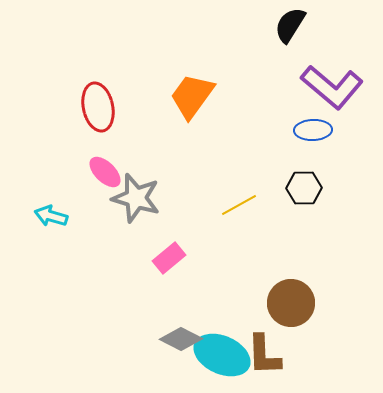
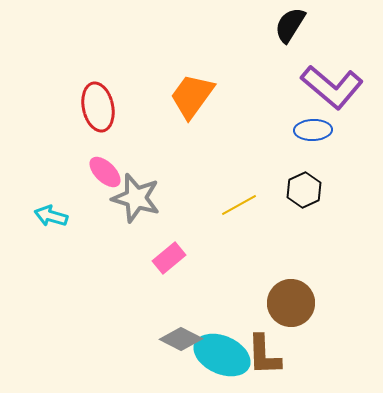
black hexagon: moved 2 px down; rotated 24 degrees counterclockwise
